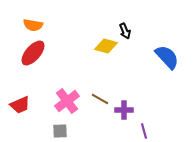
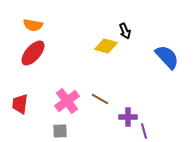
red trapezoid: moved 1 px up; rotated 120 degrees clockwise
purple cross: moved 4 px right, 7 px down
